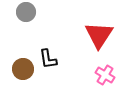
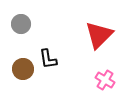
gray circle: moved 5 px left, 12 px down
red triangle: rotated 12 degrees clockwise
pink cross: moved 5 px down
